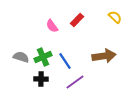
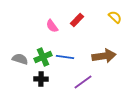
gray semicircle: moved 1 px left, 2 px down
blue line: moved 4 px up; rotated 48 degrees counterclockwise
purple line: moved 8 px right
